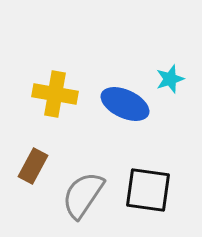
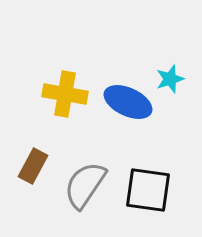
yellow cross: moved 10 px right
blue ellipse: moved 3 px right, 2 px up
gray semicircle: moved 2 px right, 10 px up
